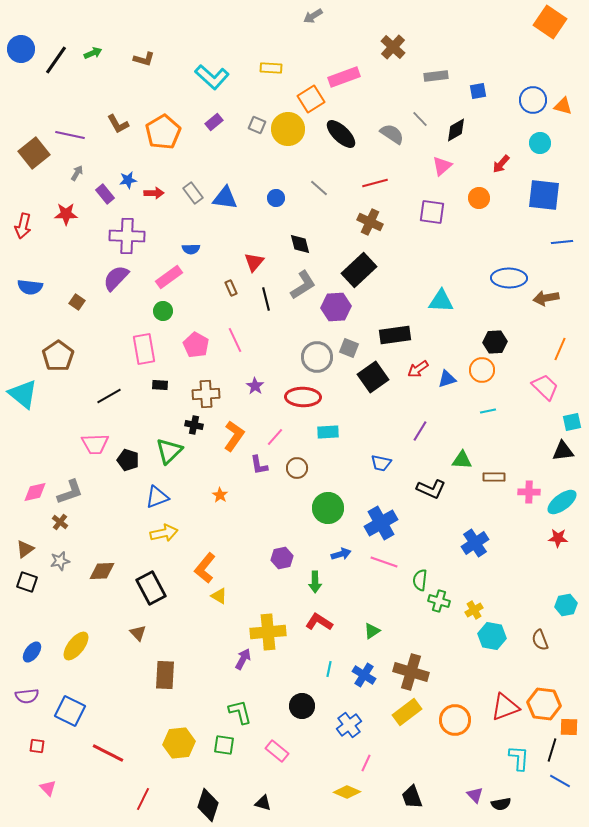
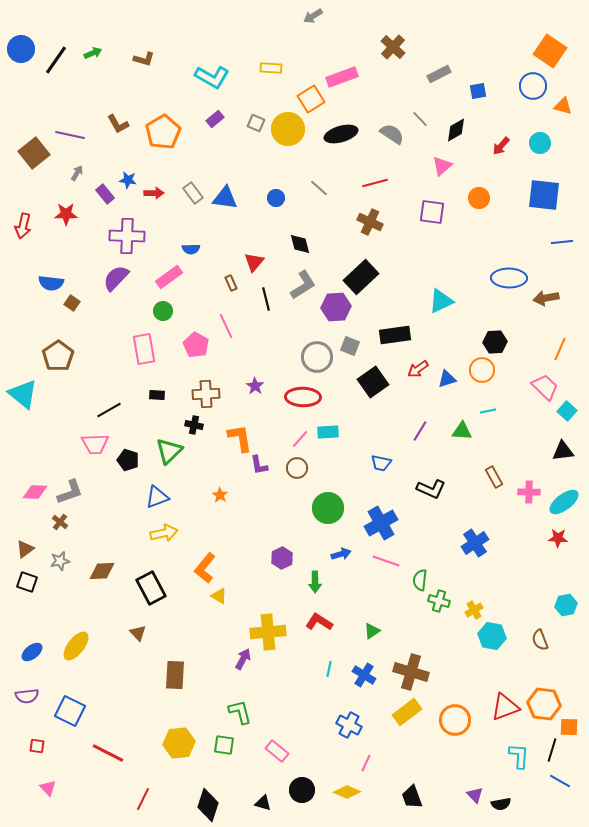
orange square at (550, 22): moved 29 px down
gray rectangle at (436, 76): moved 3 px right, 2 px up; rotated 20 degrees counterclockwise
cyan L-shape at (212, 77): rotated 12 degrees counterclockwise
pink rectangle at (344, 77): moved 2 px left
blue circle at (533, 100): moved 14 px up
purple rectangle at (214, 122): moved 1 px right, 3 px up
gray square at (257, 125): moved 1 px left, 2 px up
black ellipse at (341, 134): rotated 60 degrees counterclockwise
red arrow at (501, 164): moved 18 px up
blue star at (128, 180): rotated 18 degrees clockwise
black rectangle at (359, 270): moved 2 px right, 7 px down
blue semicircle at (30, 287): moved 21 px right, 4 px up
brown rectangle at (231, 288): moved 5 px up
cyan triangle at (441, 301): rotated 28 degrees counterclockwise
brown square at (77, 302): moved 5 px left, 1 px down
pink line at (235, 340): moved 9 px left, 14 px up
gray square at (349, 348): moved 1 px right, 2 px up
black square at (373, 377): moved 5 px down
black rectangle at (160, 385): moved 3 px left, 10 px down
black line at (109, 396): moved 14 px down
cyan square at (572, 422): moved 5 px left, 11 px up; rotated 36 degrees counterclockwise
orange L-shape at (234, 436): moved 6 px right, 2 px down; rotated 44 degrees counterclockwise
pink line at (275, 437): moved 25 px right, 2 px down
green triangle at (462, 460): moved 29 px up
brown rectangle at (494, 477): rotated 60 degrees clockwise
pink diamond at (35, 492): rotated 15 degrees clockwise
cyan ellipse at (562, 502): moved 2 px right
purple hexagon at (282, 558): rotated 15 degrees counterclockwise
pink line at (384, 562): moved 2 px right, 1 px up
blue ellipse at (32, 652): rotated 15 degrees clockwise
brown rectangle at (165, 675): moved 10 px right
black circle at (302, 706): moved 84 px down
blue cross at (349, 725): rotated 25 degrees counterclockwise
cyan L-shape at (519, 758): moved 2 px up
